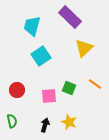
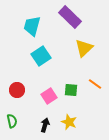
green square: moved 2 px right, 2 px down; rotated 16 degrees counterclockwise
pink square: rotated 28 degrees counterclockwise
